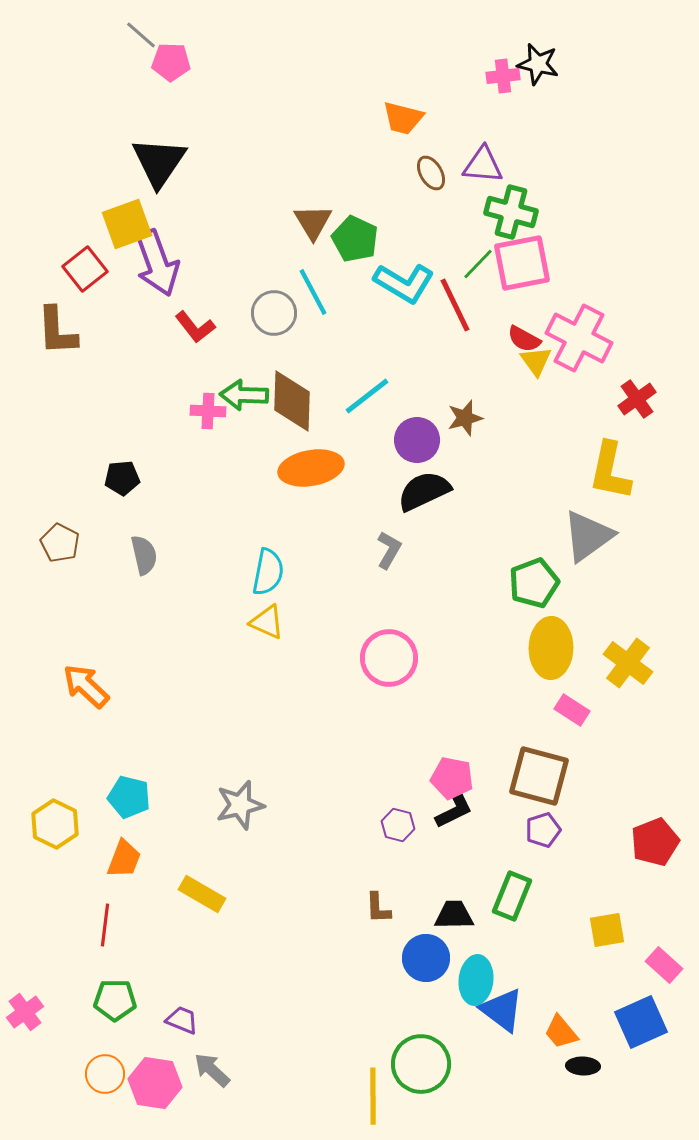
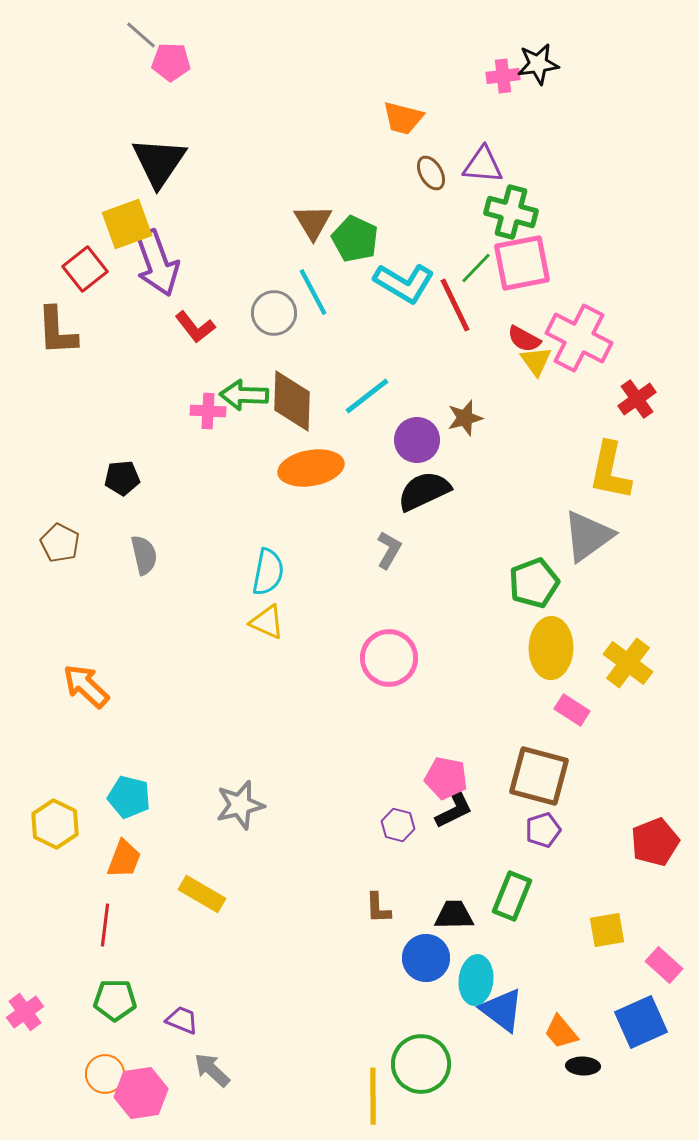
black star at (538, 64): rotated 21 degrees counterclockwise
green line at (478, 264): moved 2 px left, 4 px down
pink pentagon at (452, 778): moved 6 px left
pink hexagon at (155, 1083): moved 14 px left, 10 px down; rotated 18 degrees counterclockwise
